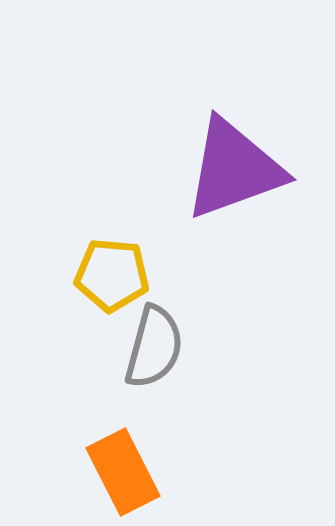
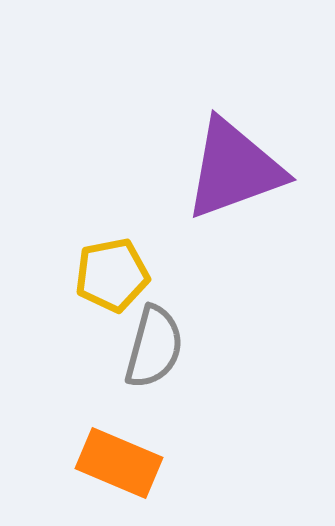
yellow pentagon: rotated 16 degrees counterclockwise
orange rectangle: moved 4 px left, 9 px up; rotated 40 degrees counterclockwise
